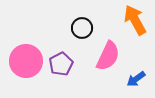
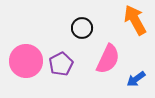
pink semicircle: moved 3 px down
